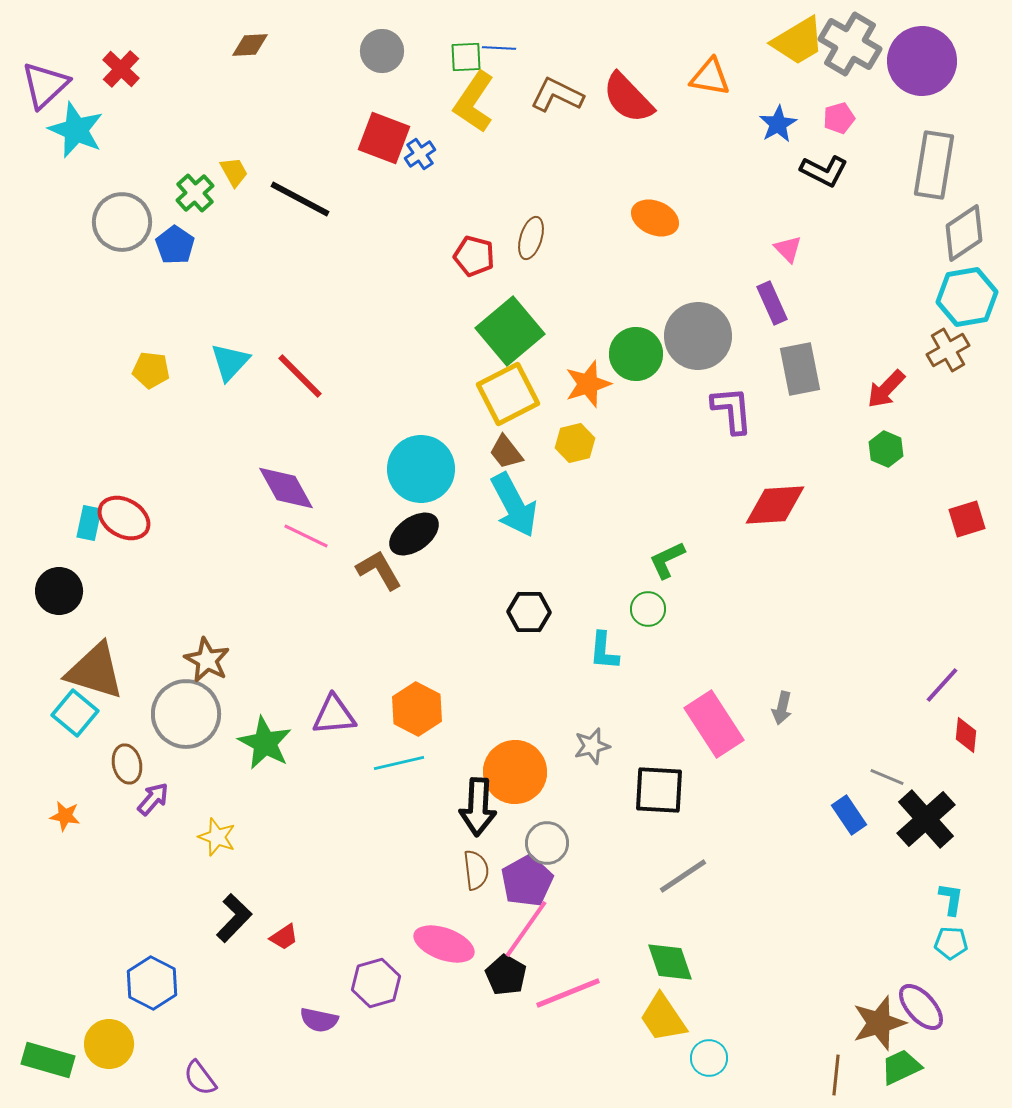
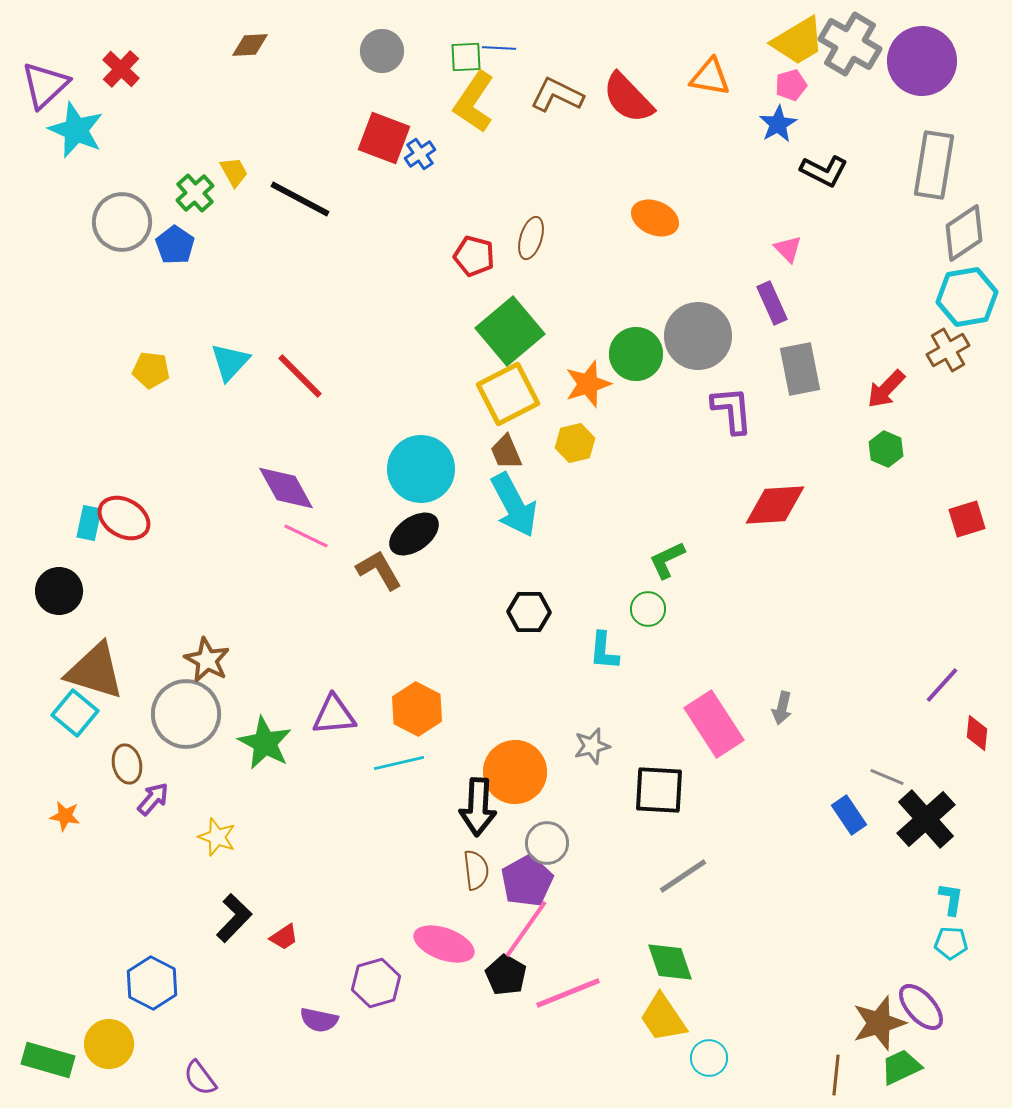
pink pentagon at (839, 118): moved 48 px left, 33 px up
brown trapezoid at (506, 452): rotated 15 degrees clockwise
red diamond at (966, 735): moved 11 px right, 2 px up
